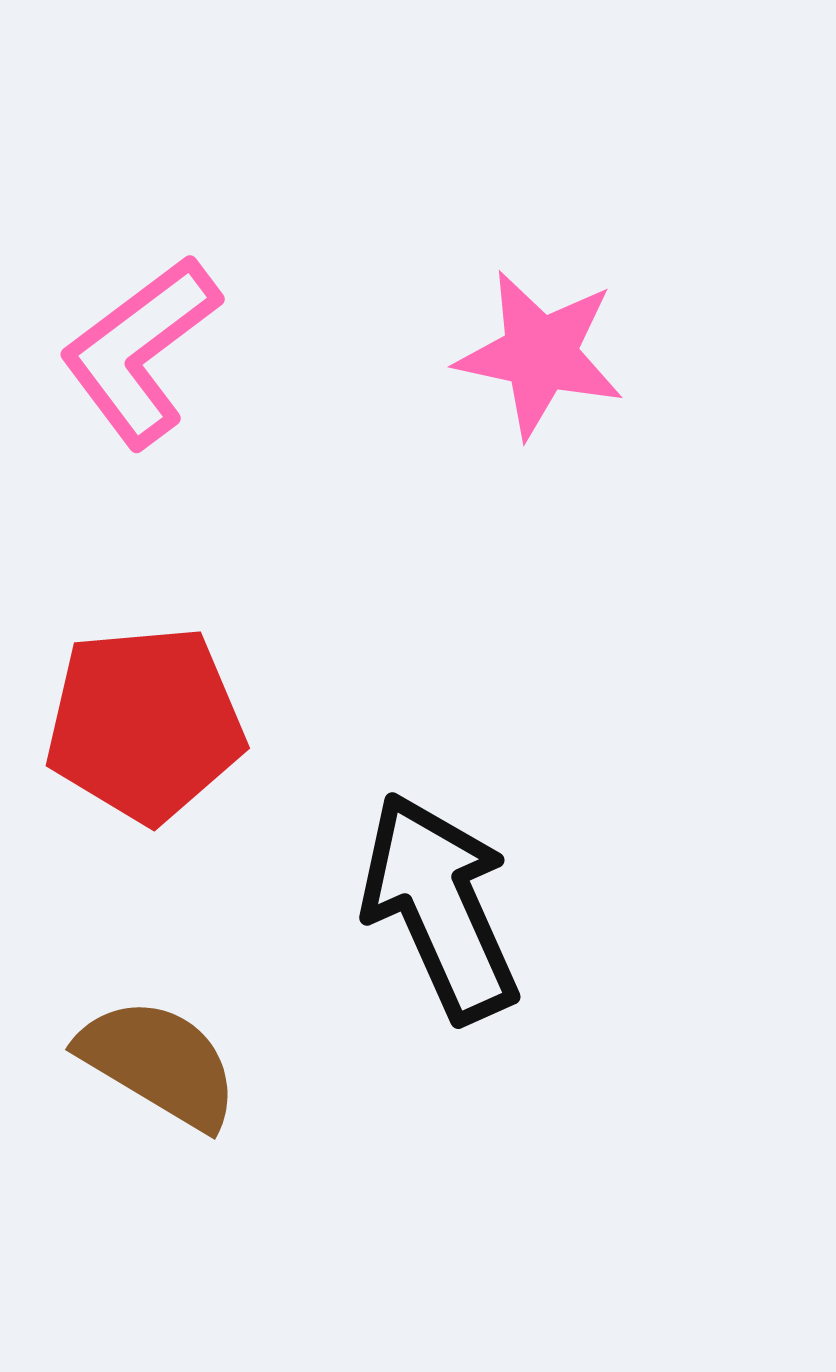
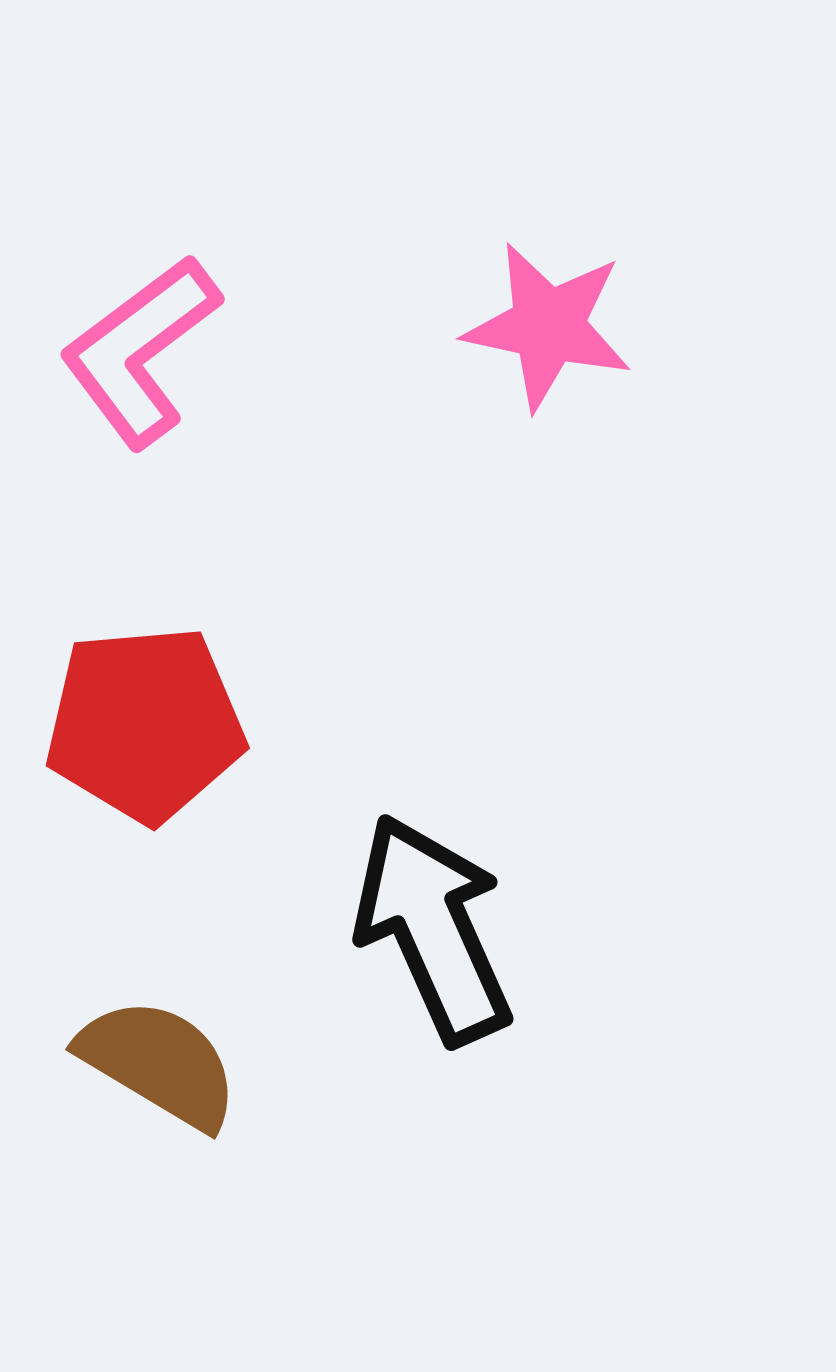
pink star: moved 8 px right, 28 px up
black arrow: moved 7 px left, 22 px down
